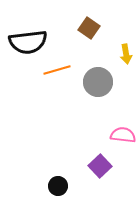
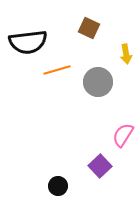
brown square: rotated 10 degrees counterclockwise
pink semicircle: rotated 65 degrees counterclockwise
